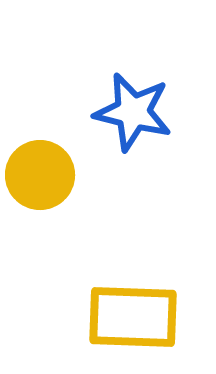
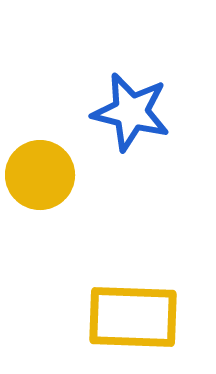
blue star: moved 2 px left
